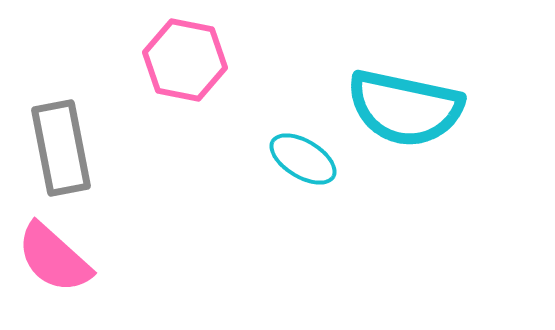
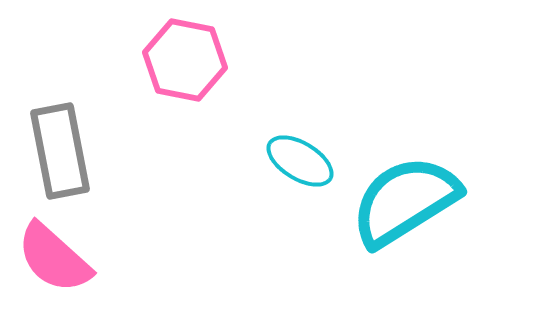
cyan semicircle: moved 93 px down; rotated 136 degrees clockwise
gray rectangle: moved 1 px left, 3 px down
cyan ellipse: moved 3 px left, 2 px down
